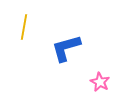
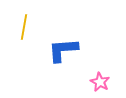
blue L-shape: moved 3 px left, 2 px down; rotated 12 degrees clockwise
